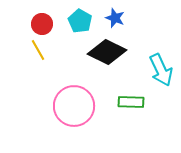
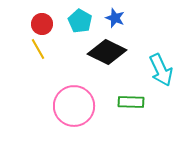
yellow line: moved 1 px up
